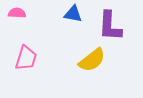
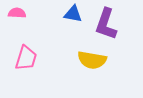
purple L-shape: moved 4 px left, 2 px up; rotated 16 degrees clockwise
yellow semicircle: rotated 48 degrees clockwise
